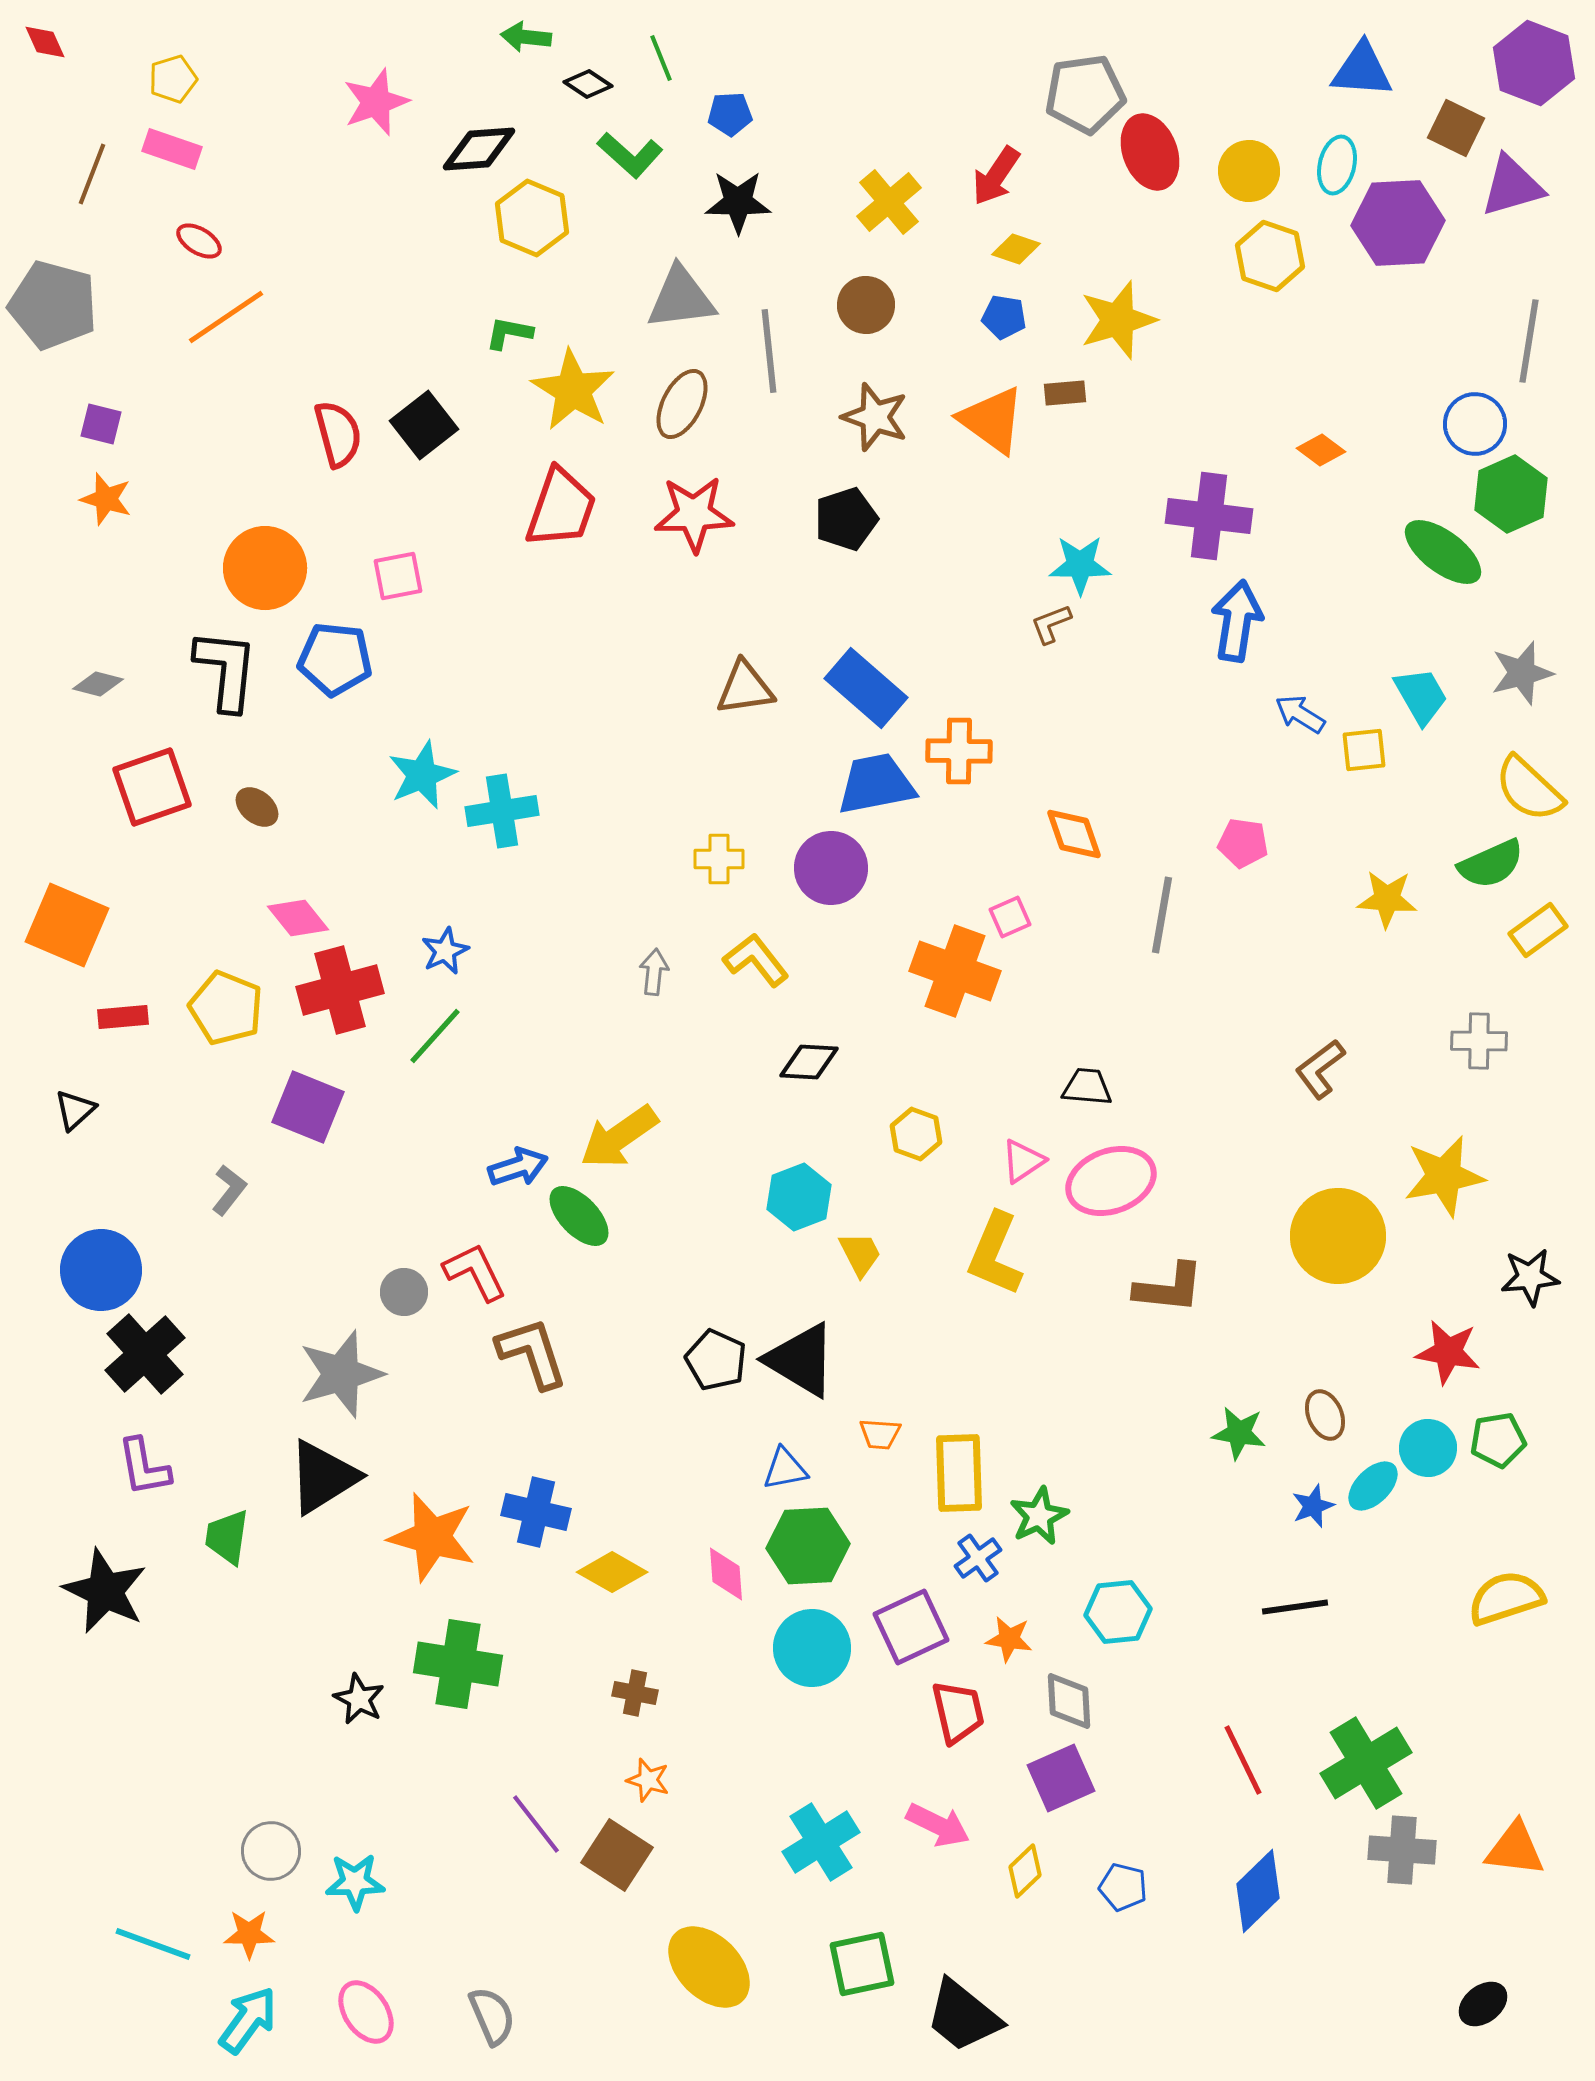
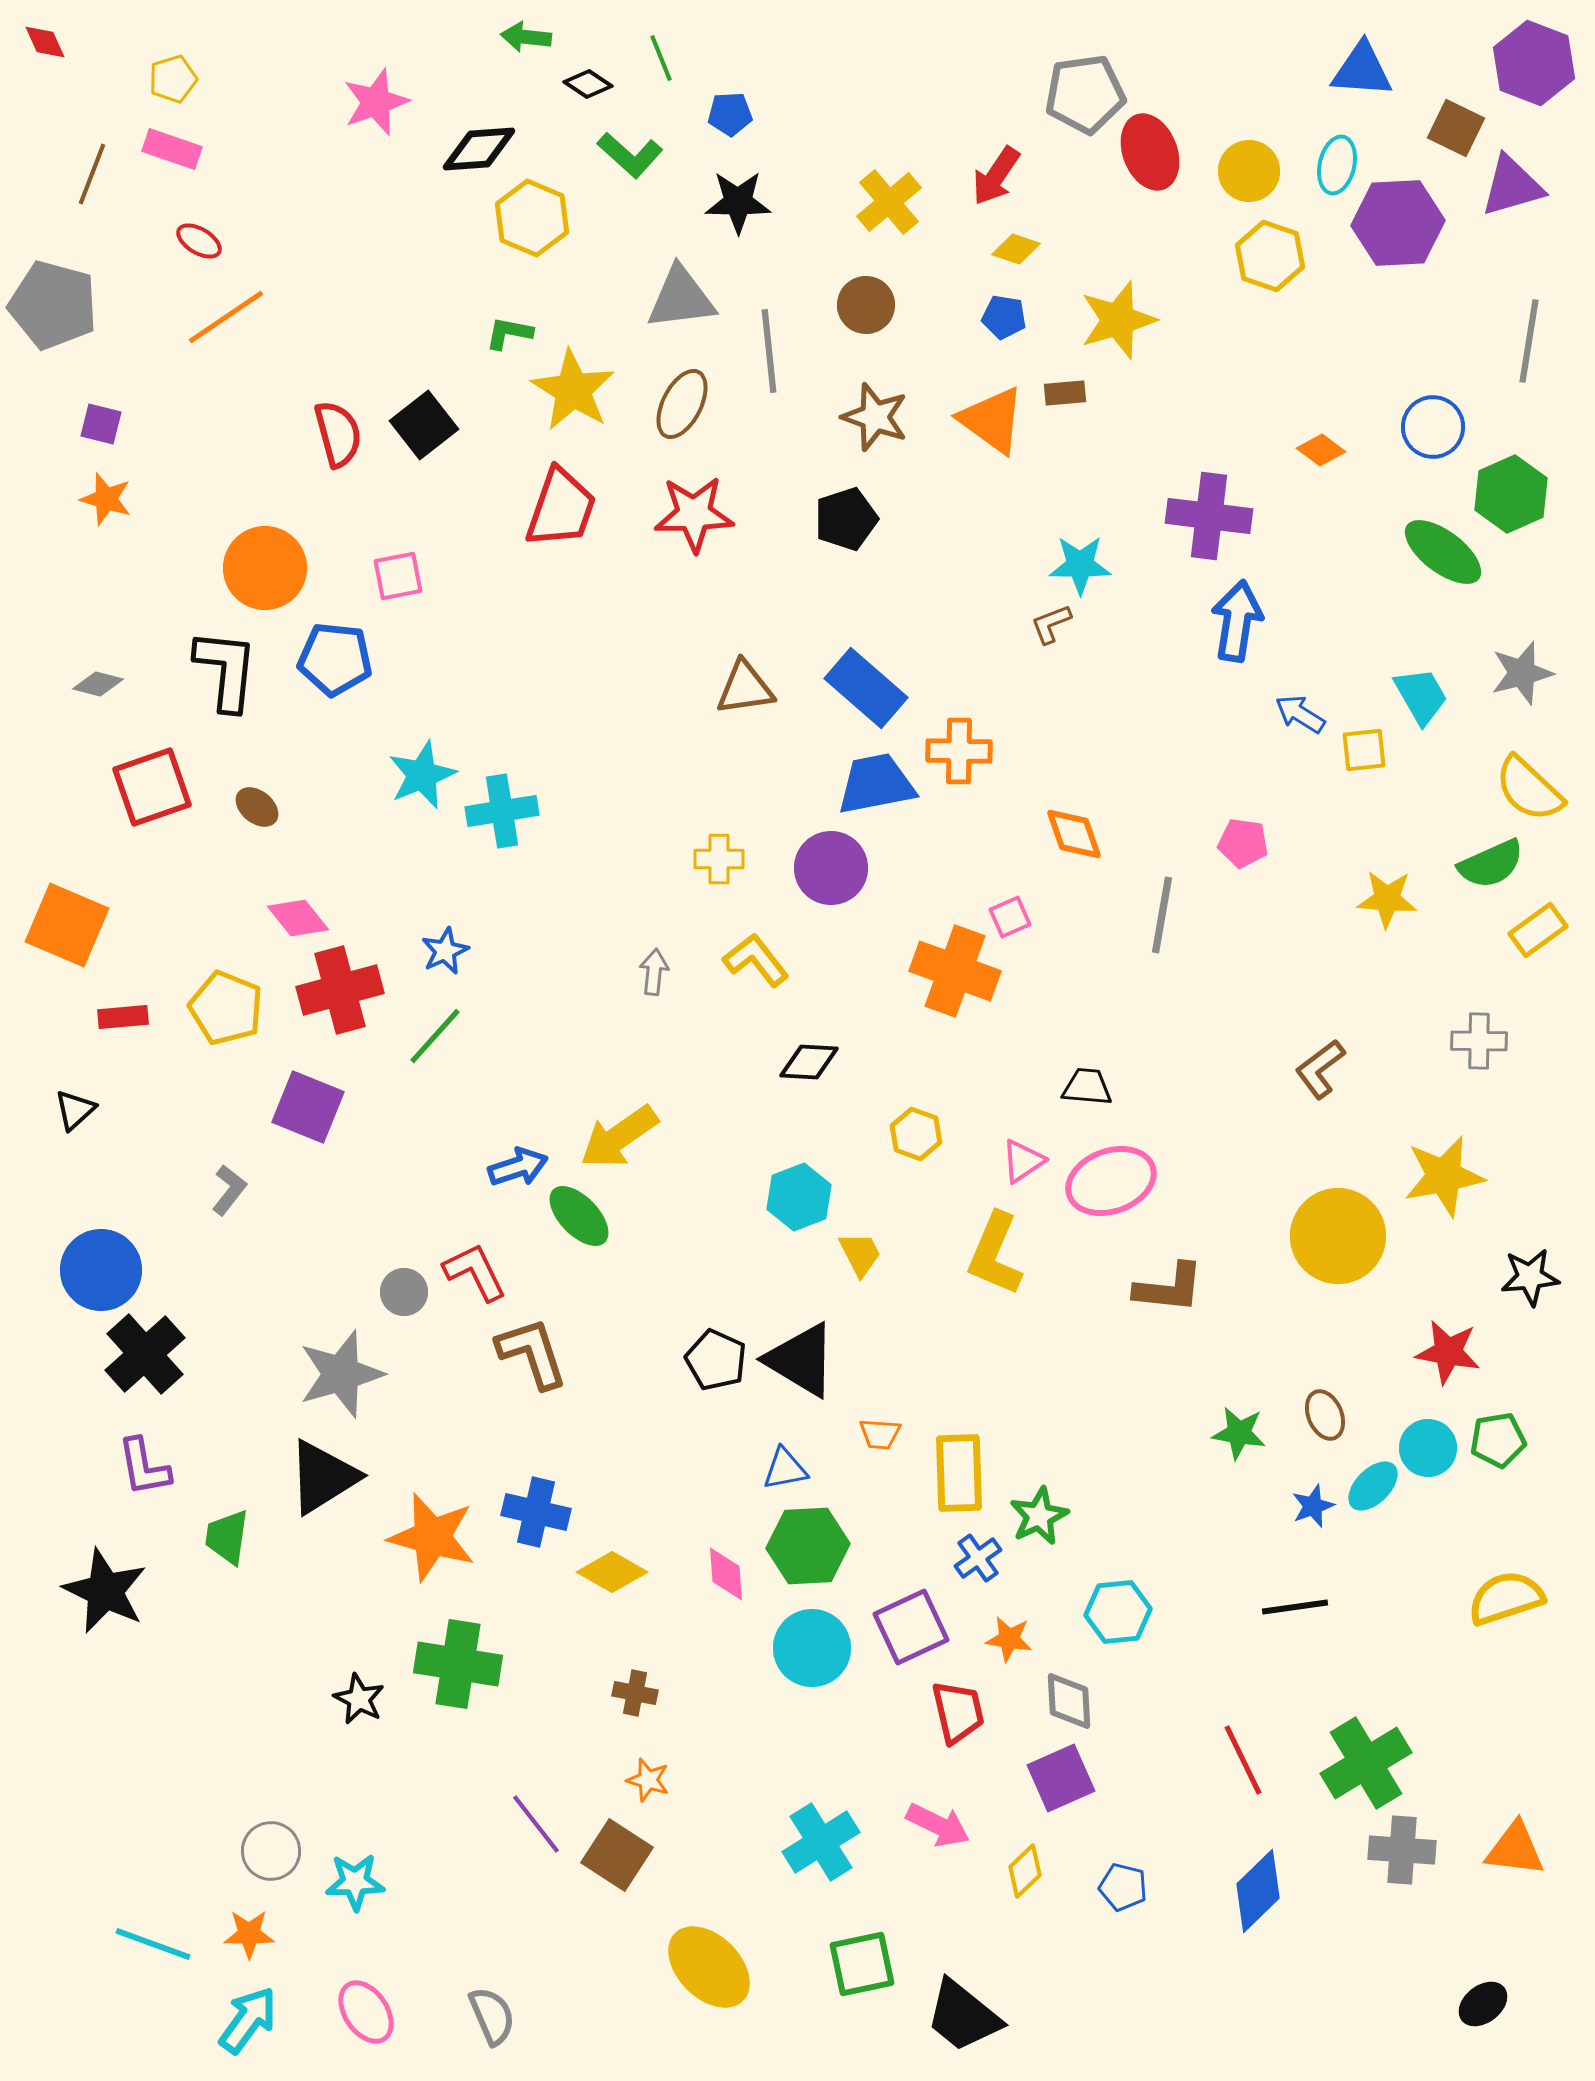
blue circle at (1475, 424): moved 42 px left, 3 px down
